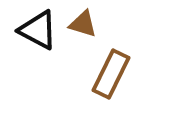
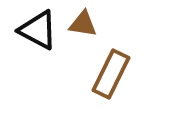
brown triangle: rotated 8 degrees counterclockwise
